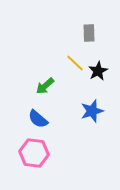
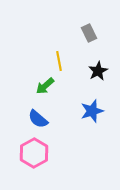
gray rectangle: rotated 24 degrees counterclockwise
yellow line: moved 16 px left, 2 px up; rotated 36 degrees clockwise
pink hexagon: rotated 24 degrees clockwise
